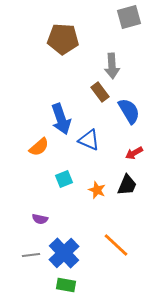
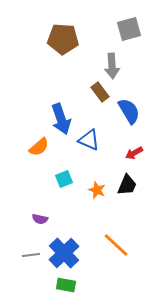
gray square: moved 12 px down
